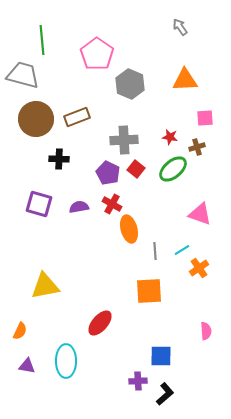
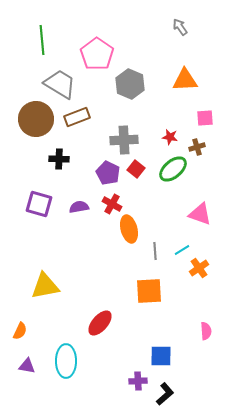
gray trapezoid: moved 37 px right, 9 px down; rotated 16 degrees clockwise
